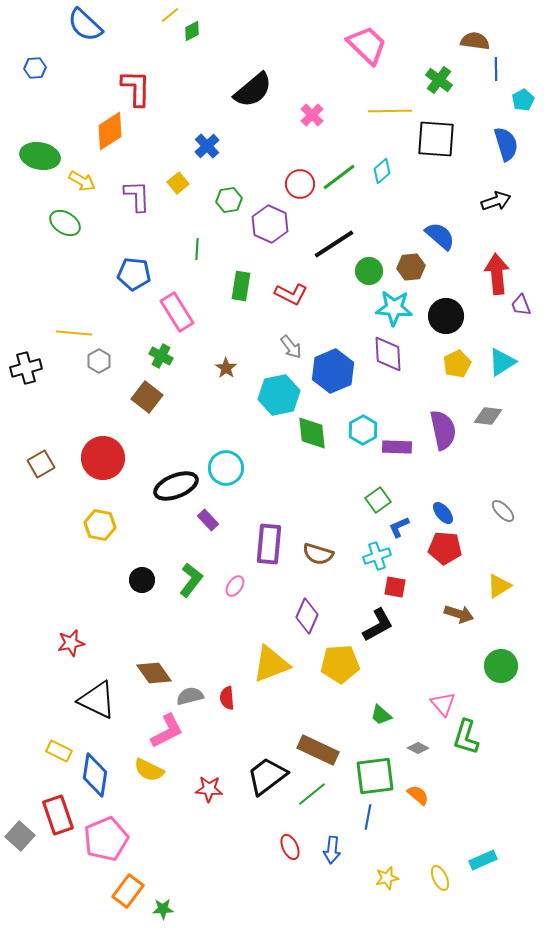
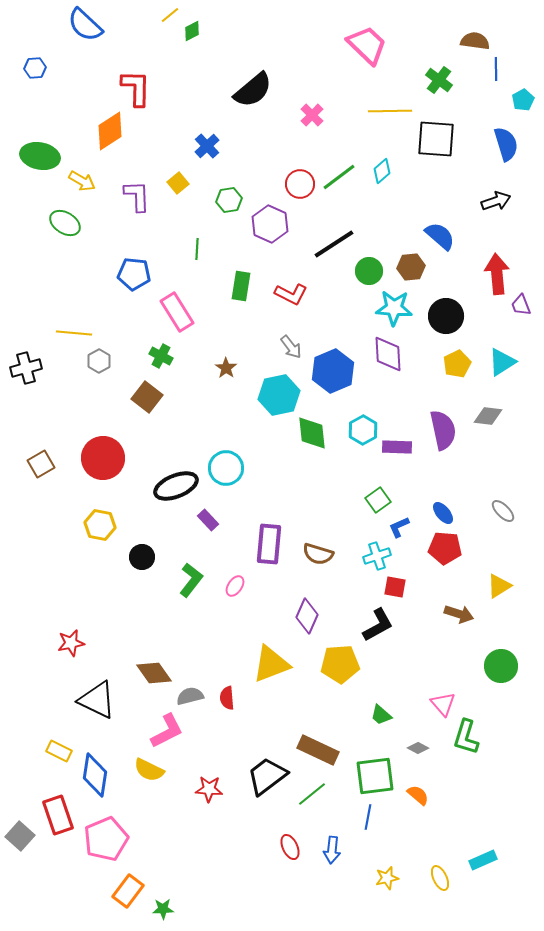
black circle at (142, 580): moved 23 px up
